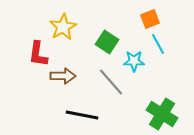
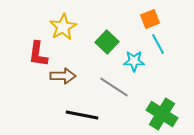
green square: rotated 10 degrees clockwise
gray line: moved 3 px right, 5 px down; rotated 16 degrees counterclockwise
